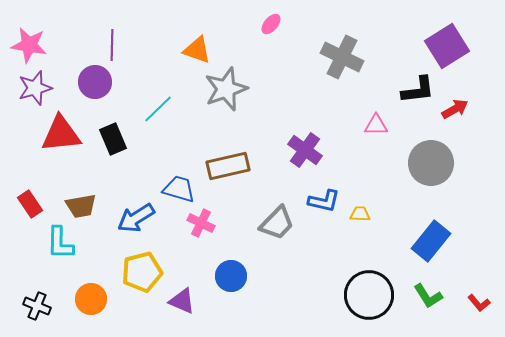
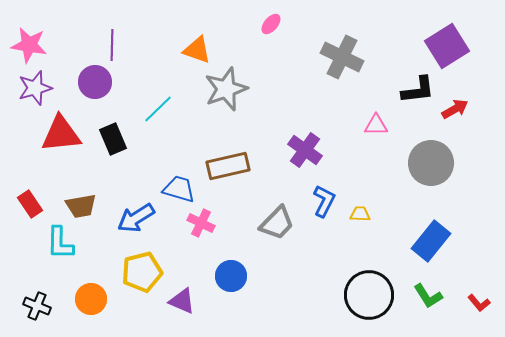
blue L-shape: rotated 76 degrees counterclockwise
